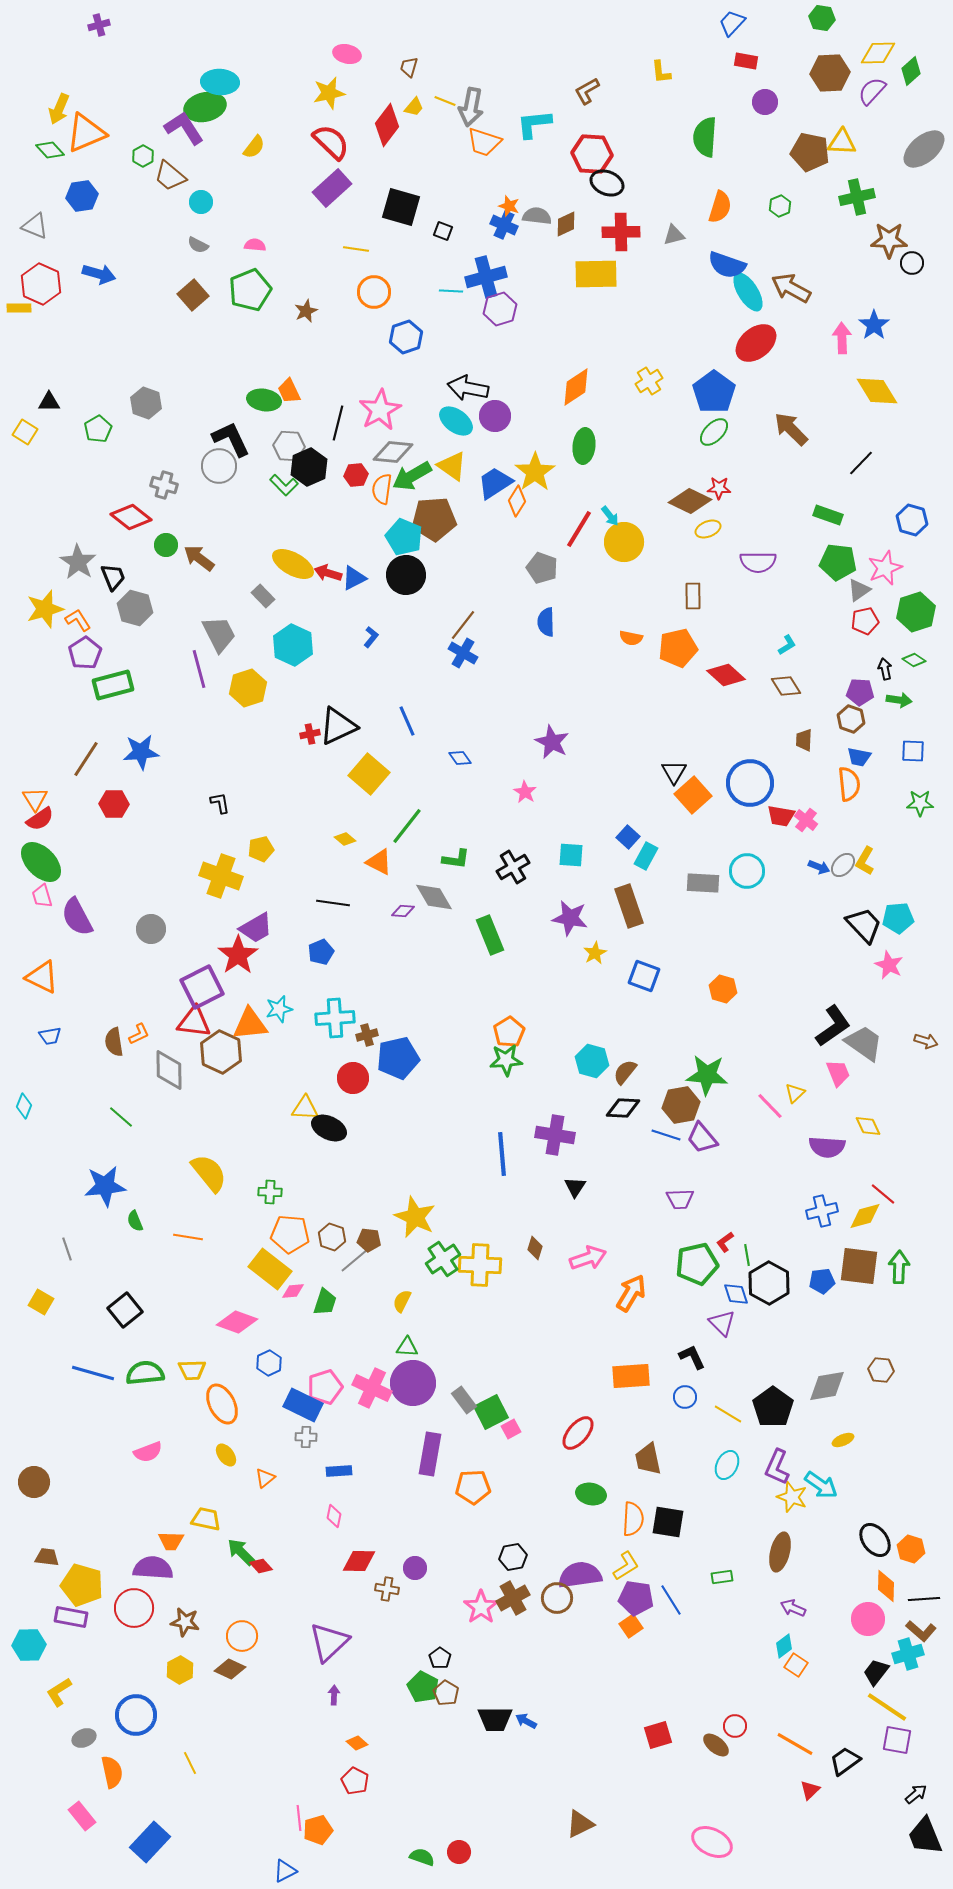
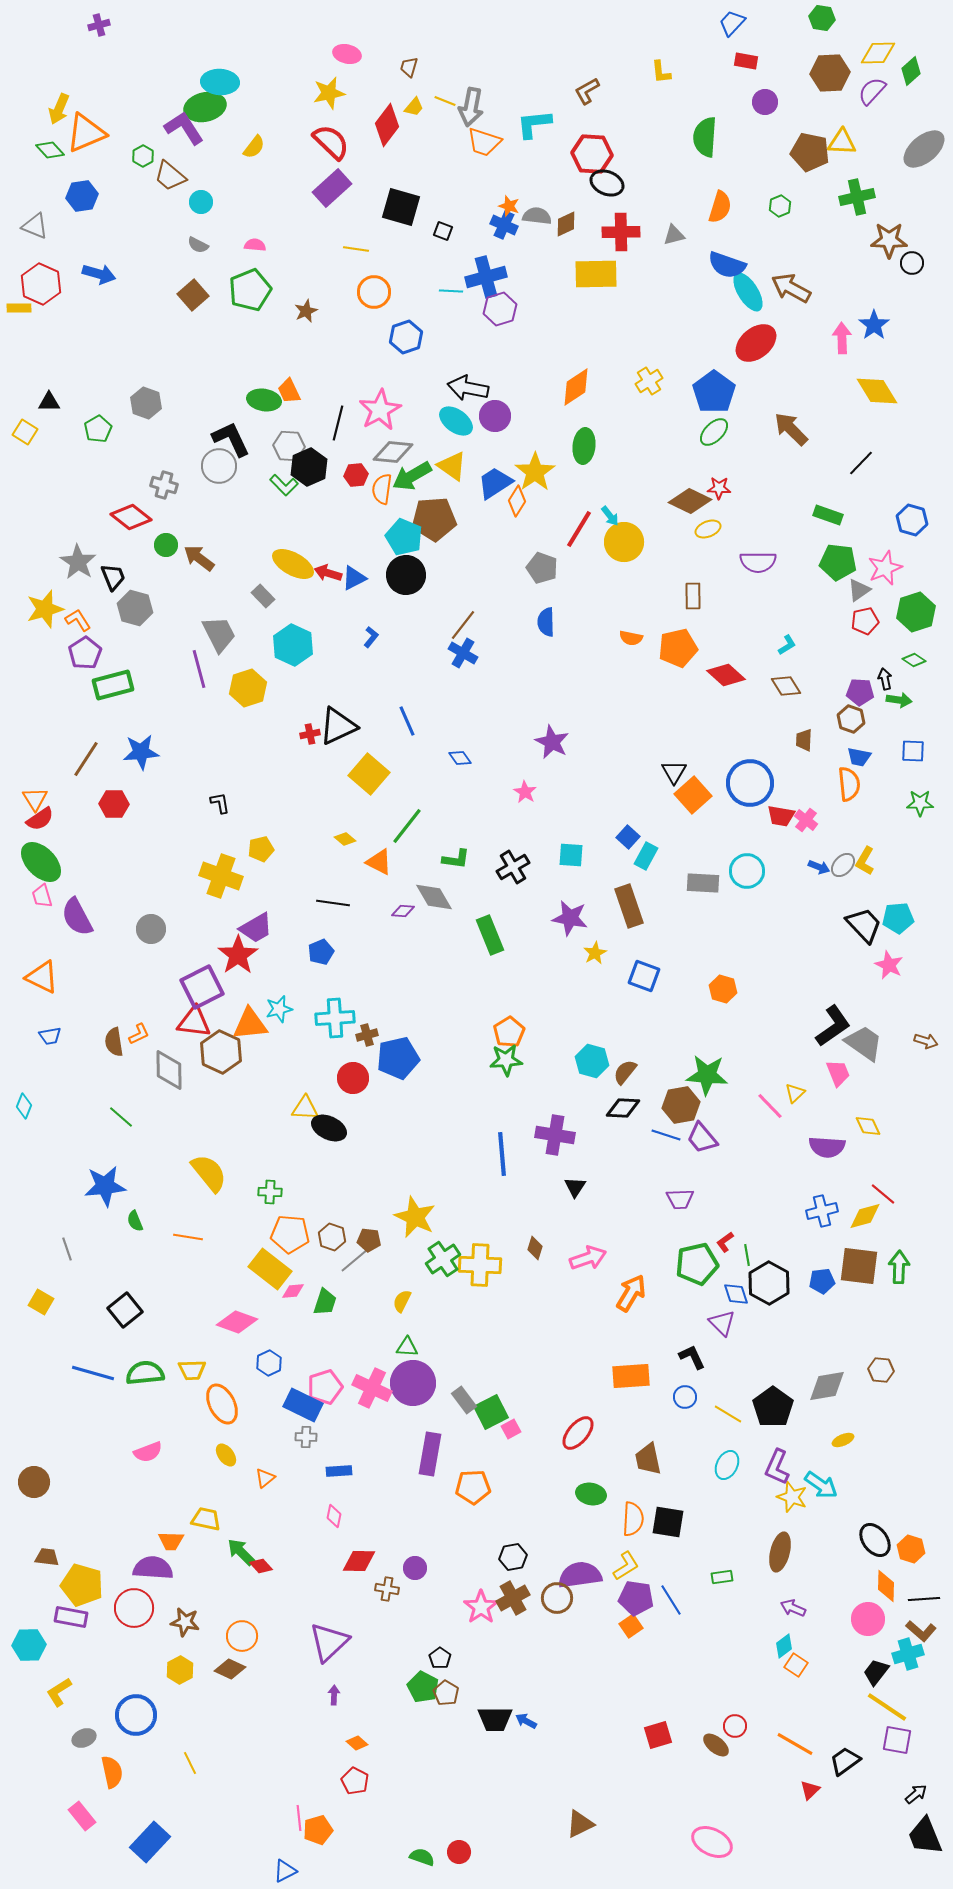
black arrow at (885, 669): moved 10 px down
